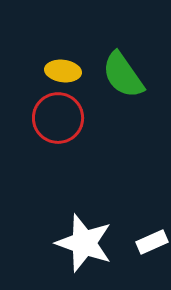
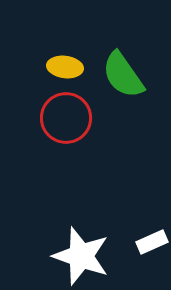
yellow ellipse: moved 2 px right, 4 px up
red circle: moved 8 px right
white star: moved 3 px left, 13 px down
